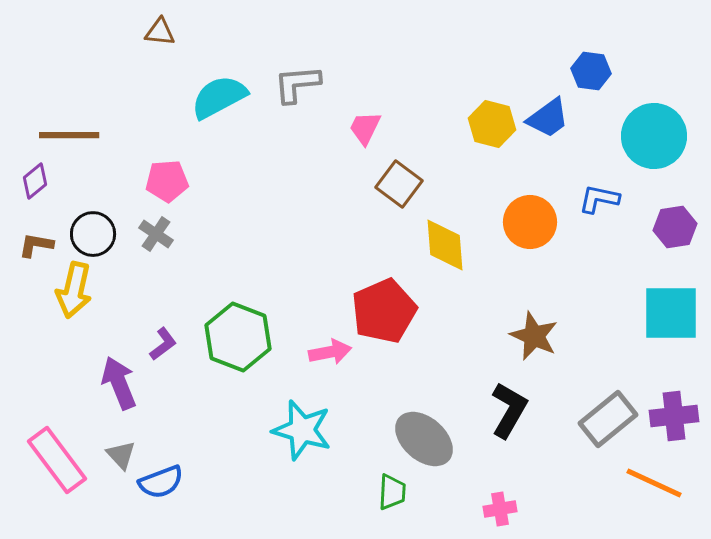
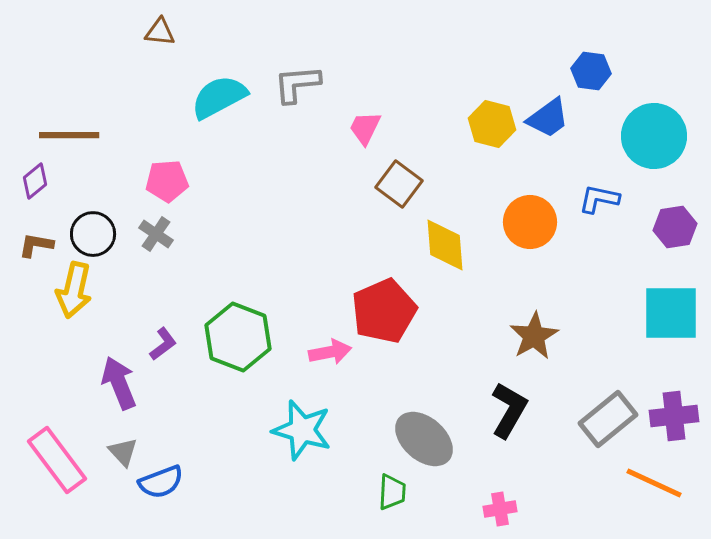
brown star: rotated 18 degrees clockwise
gray triangle: moved 2 px right, 3 px up
